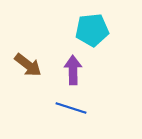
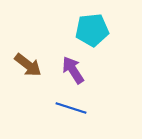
purple arrow: rotated 32 degrees counterclockwise
